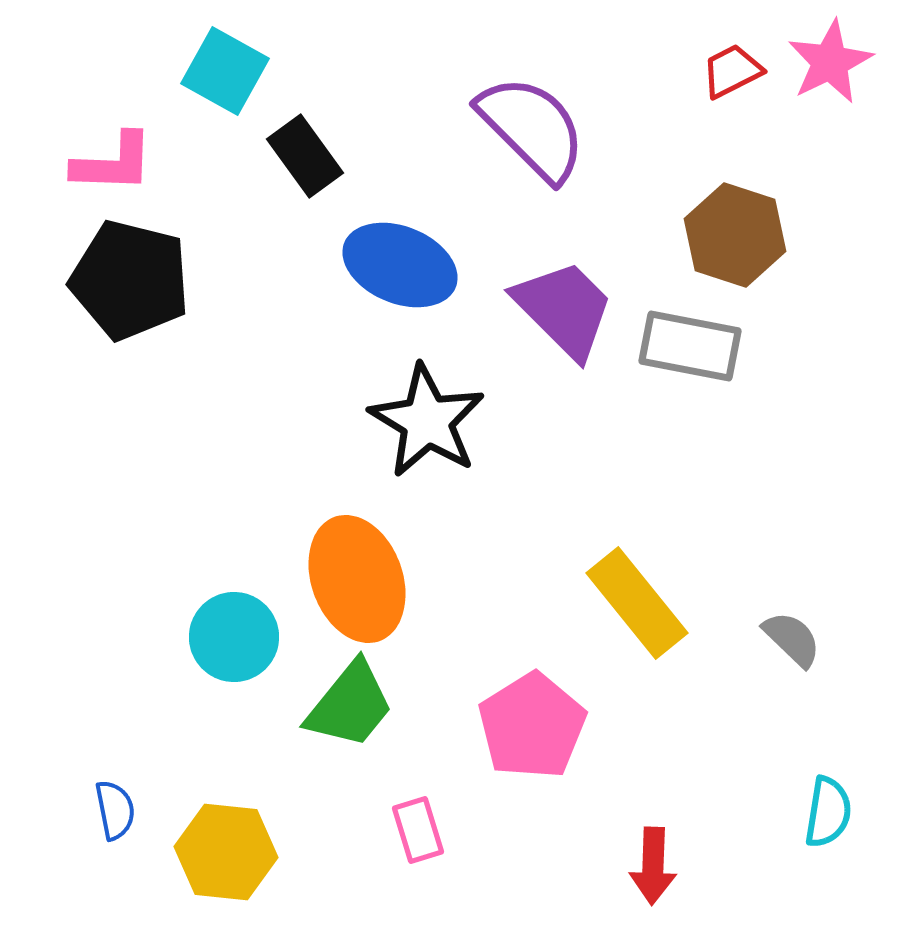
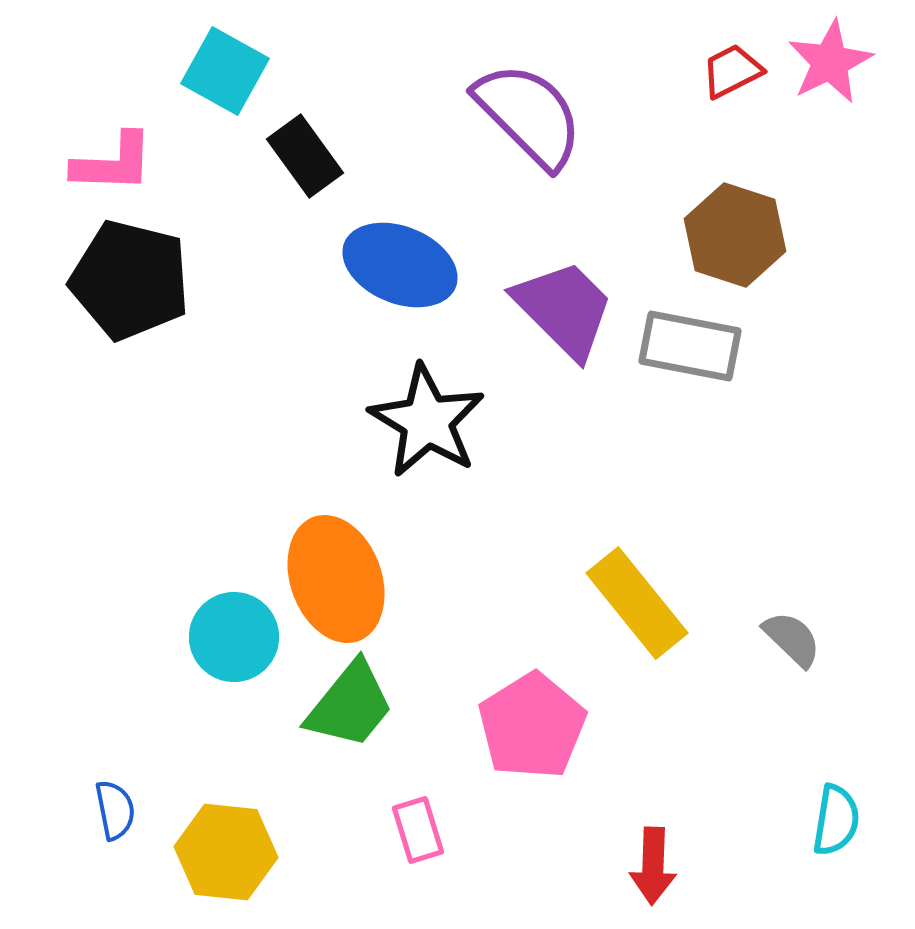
purple semicircle: moved 3 px left, 13 px up
orange ellipse: moved 21 px left
cyan semicircle: moved 8 px right, 8 px down
